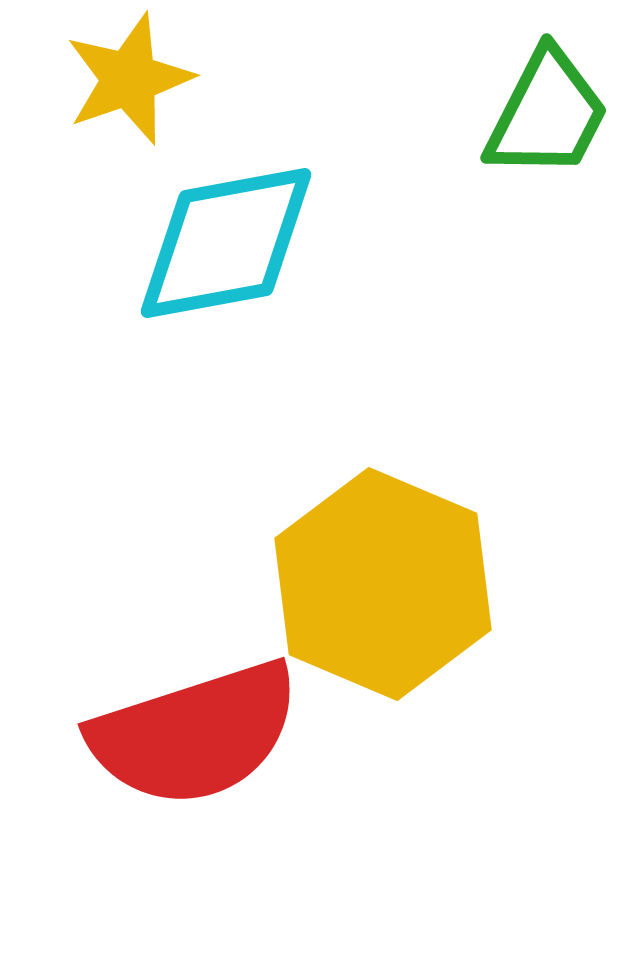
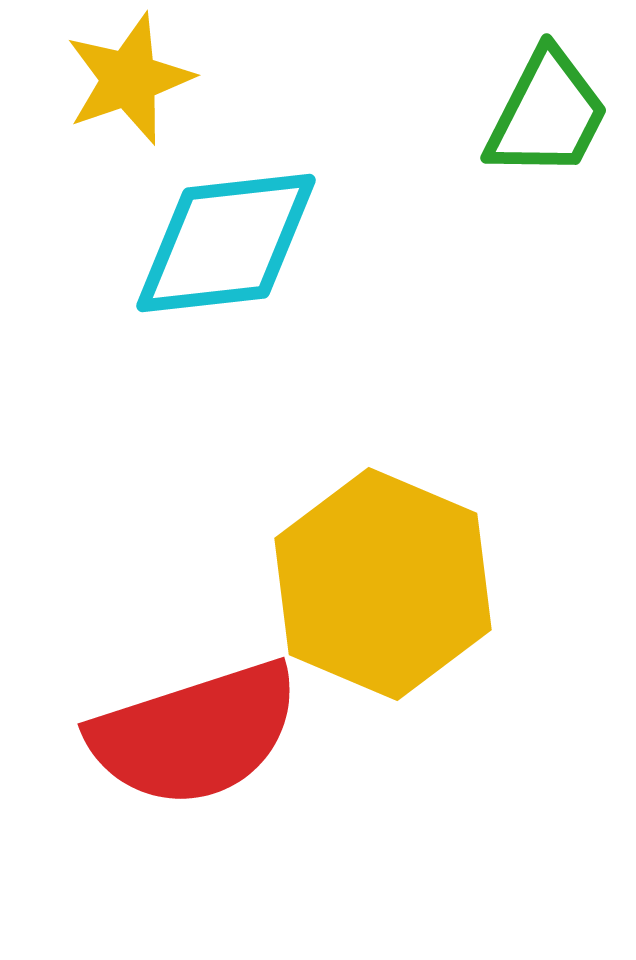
cyan diamond: rotated 4 degrees clockwise
